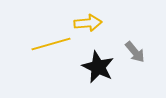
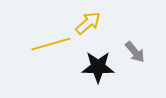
yellow arrow: rotated 36 degrees counterclockwise
black star: rotated 24 degrees counterclockwise
